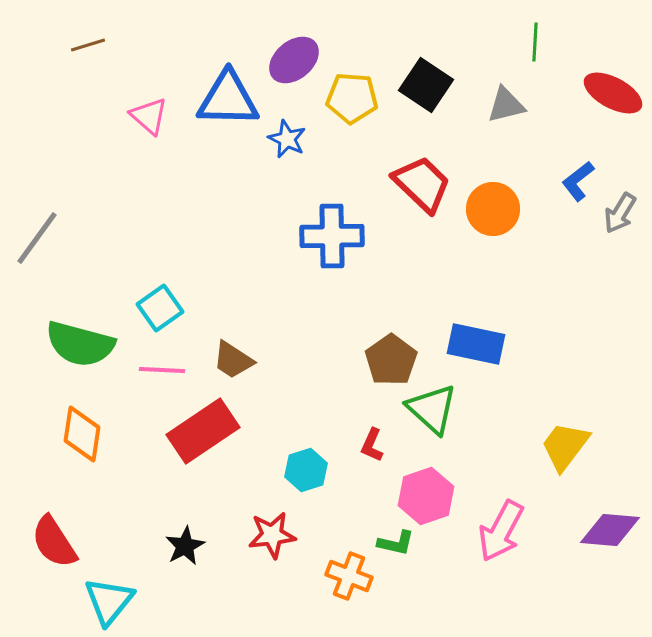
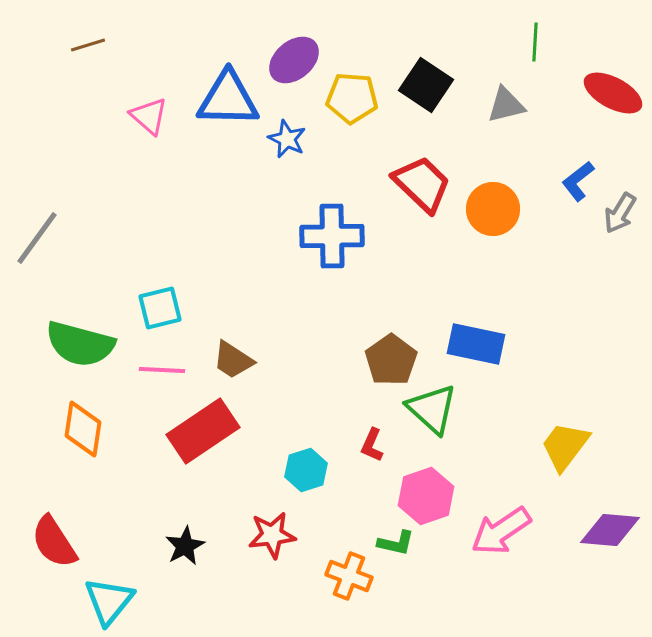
cyan square: rotated 21 degrees clockwise
orange diamond: moved 1 px right, 5 px up
pink arrow: rotated 28 degrees clockwise
